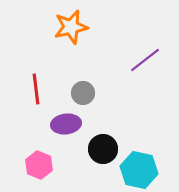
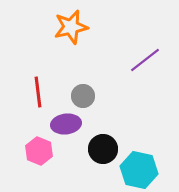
red line: moved 2 px right, 3 px down
gray circle: moved 3 px down
pink hexagon: moved 14 px up
